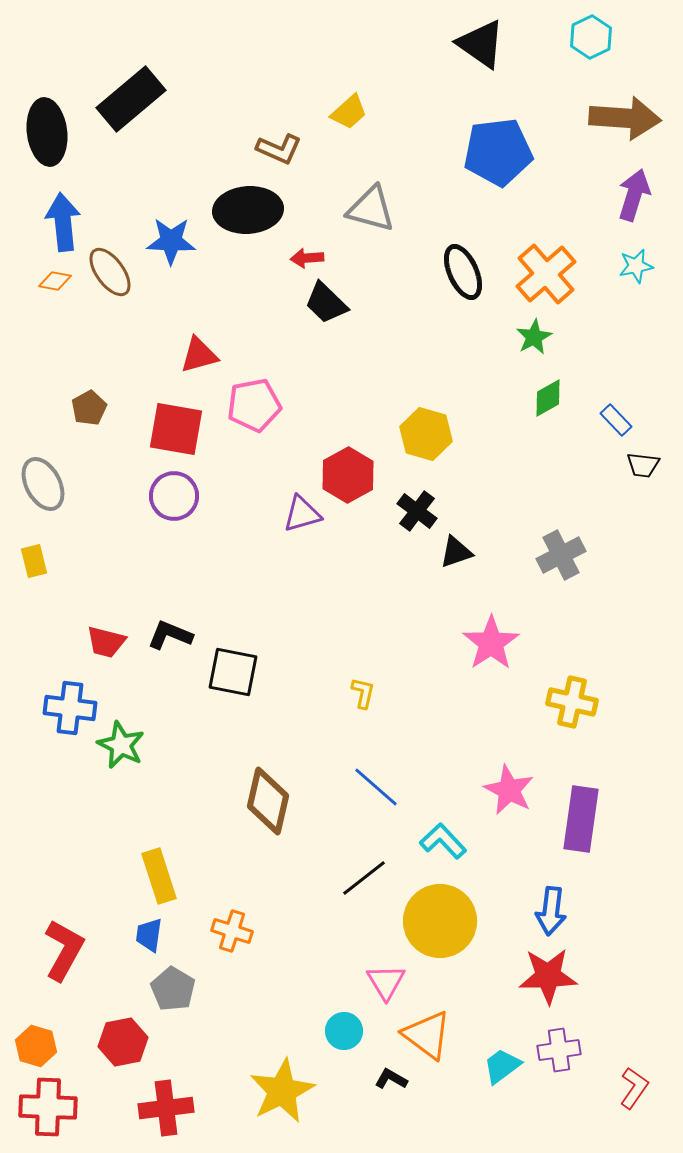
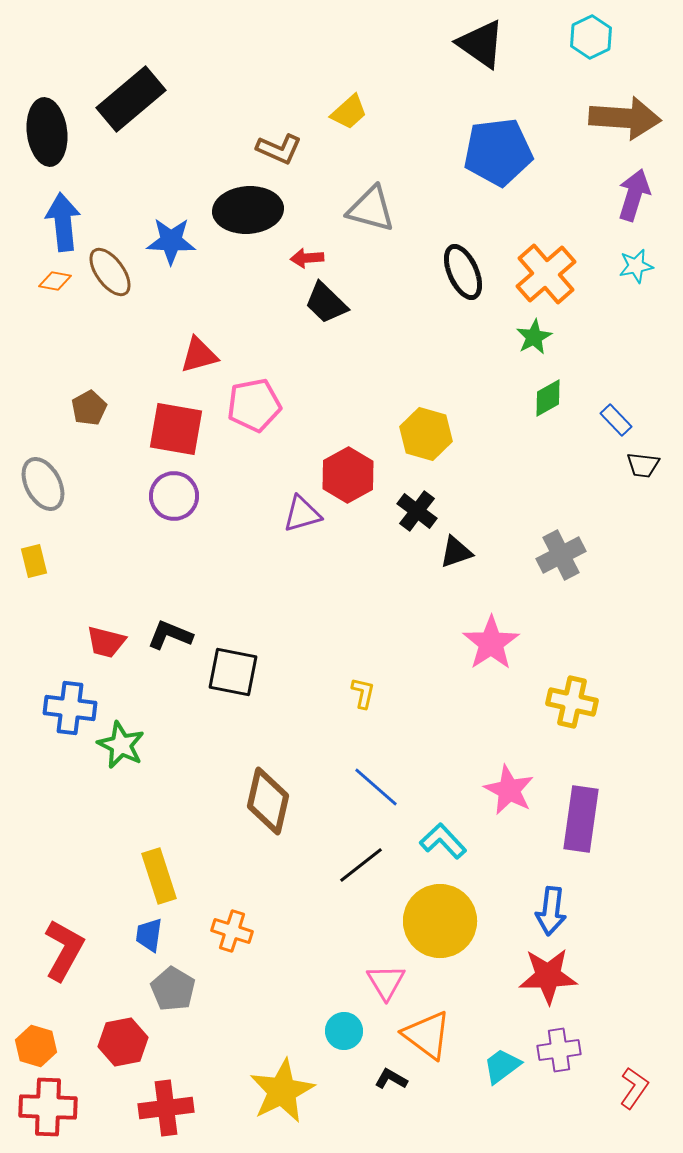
black line at (364, 878): moved 3 px left, 13 px up
